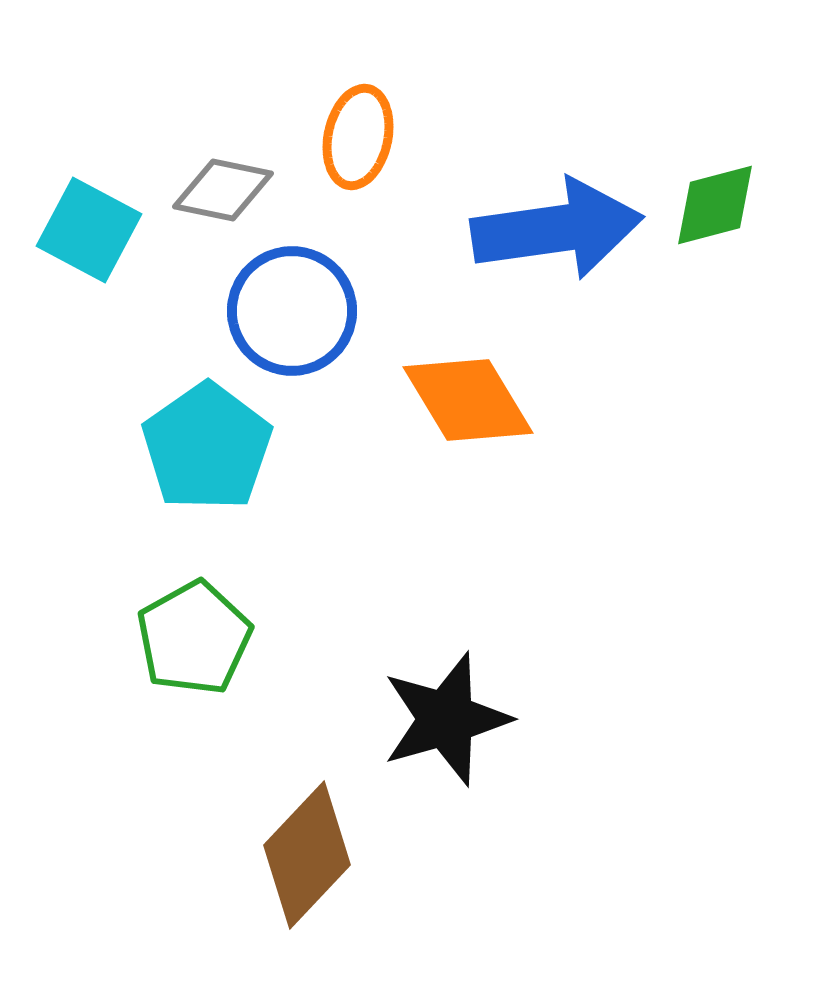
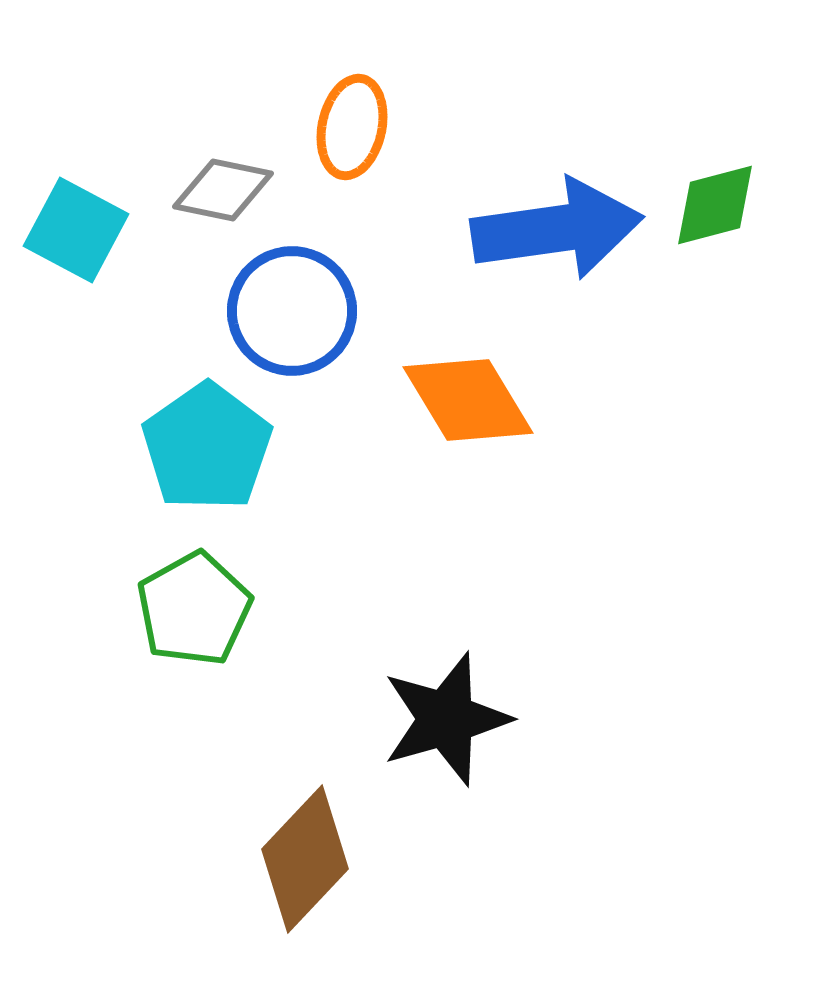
orange ellipse: moved 6 px left, 10 px up
cyan square: moved 13 px left
green pentagon: moved 29 px up
brown diamond: moved 2 px left, 4 px down
